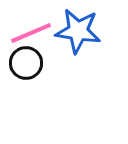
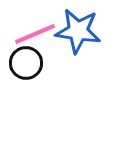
pink line: moved 4 px right, 1 px down
